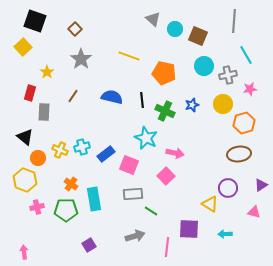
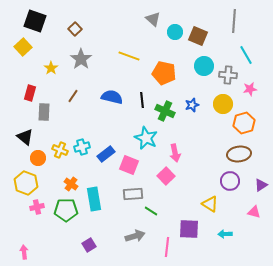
cyan circle at (175, 29): moved 3 px down
yellow star at (47, 72): moved 4 px right, 4 px up
gray cross at (228, 75): rotated 18 degrees clockwise
pink arrow at (175, 153): rotated 66 degrees clockwise
yellow hexagon at (25, 180): moved 1 px right, 3 px down
purple circle at (228, 188): moved 2 px right, 7 px up
